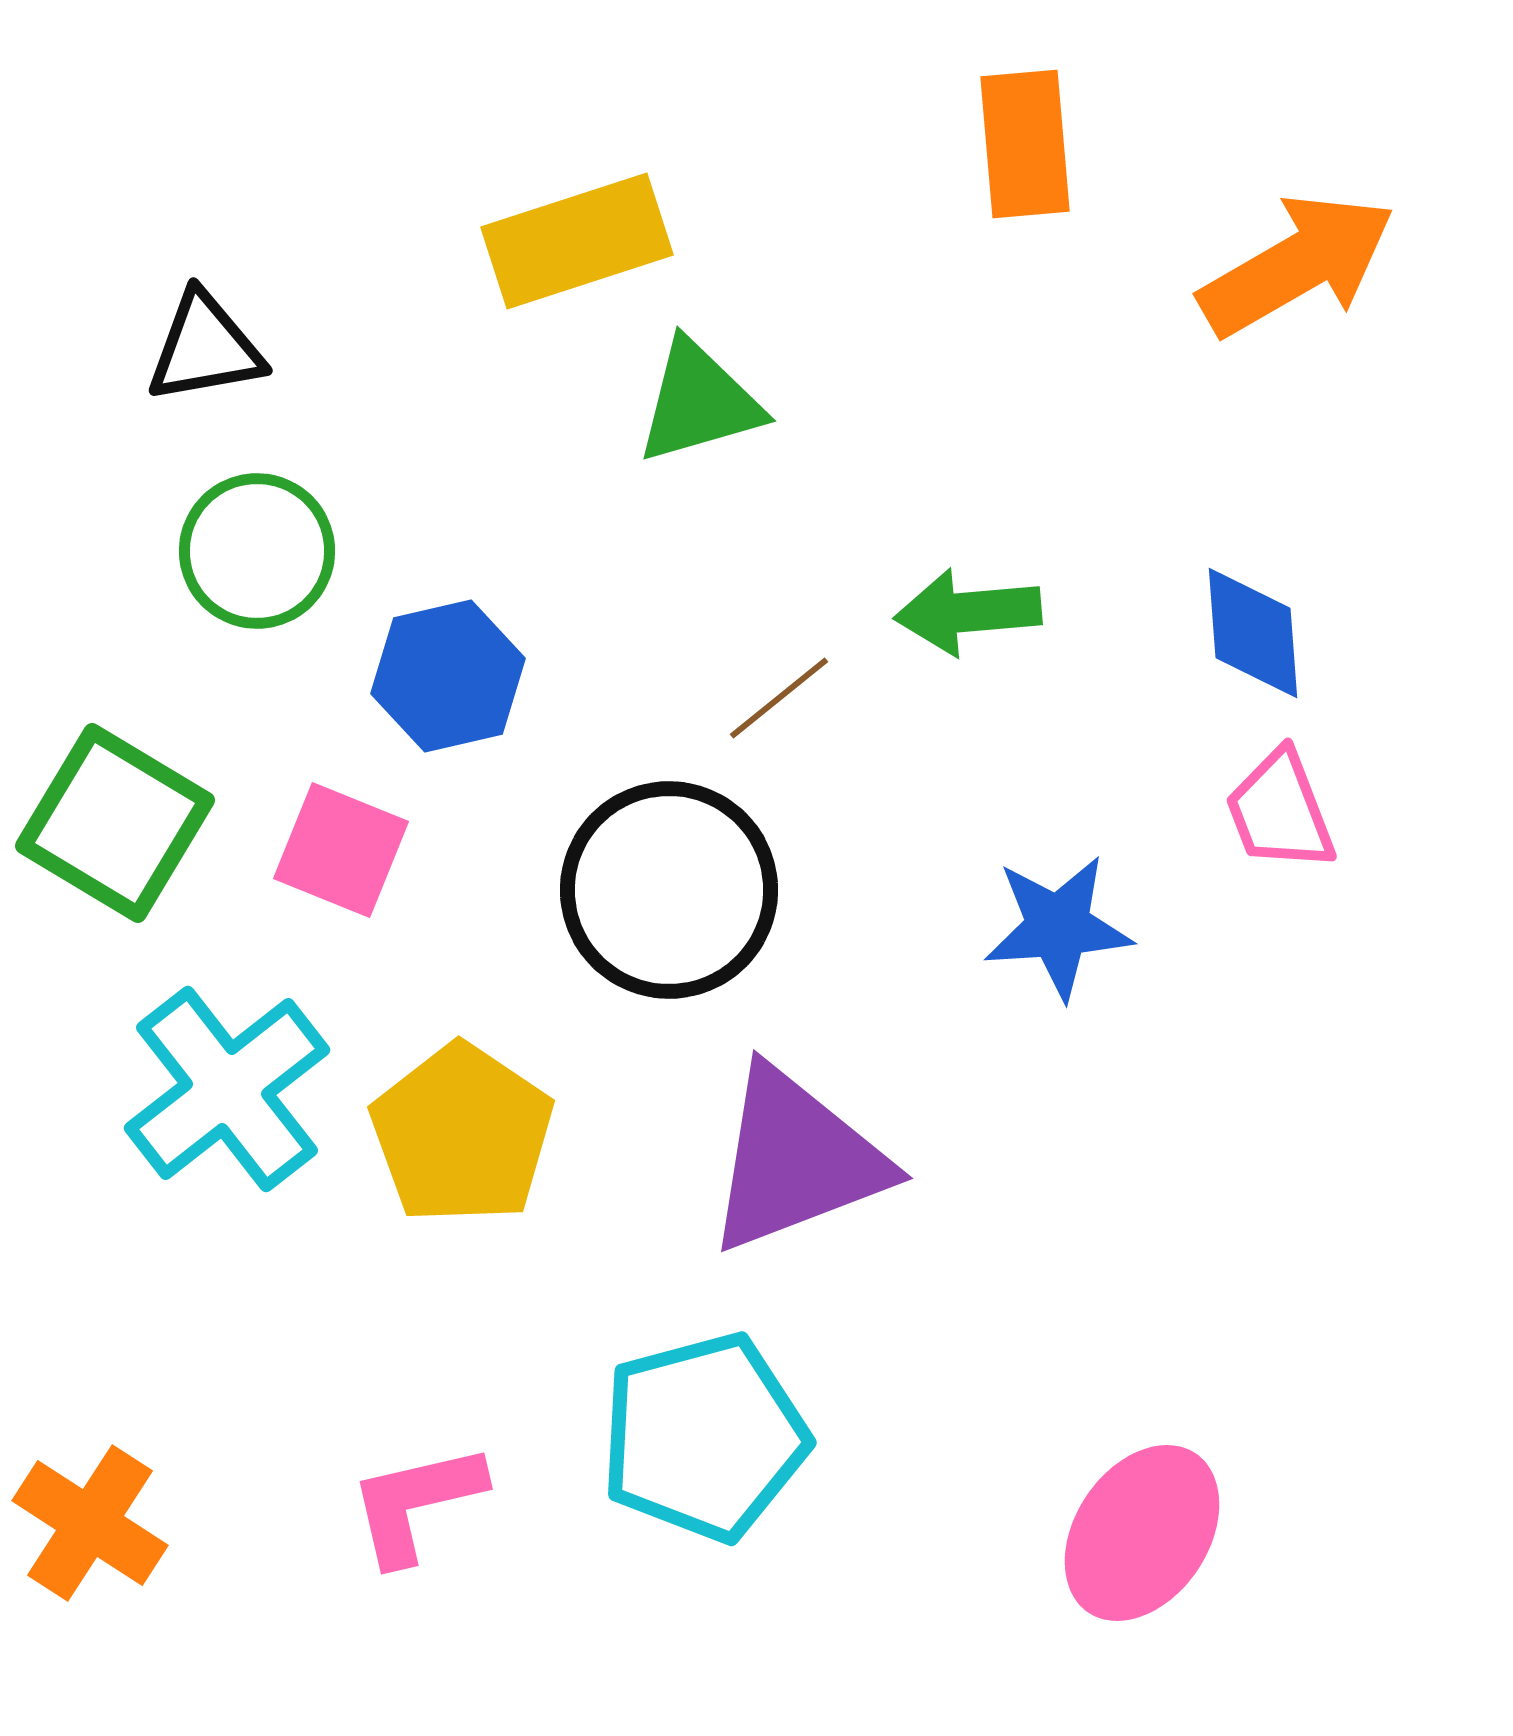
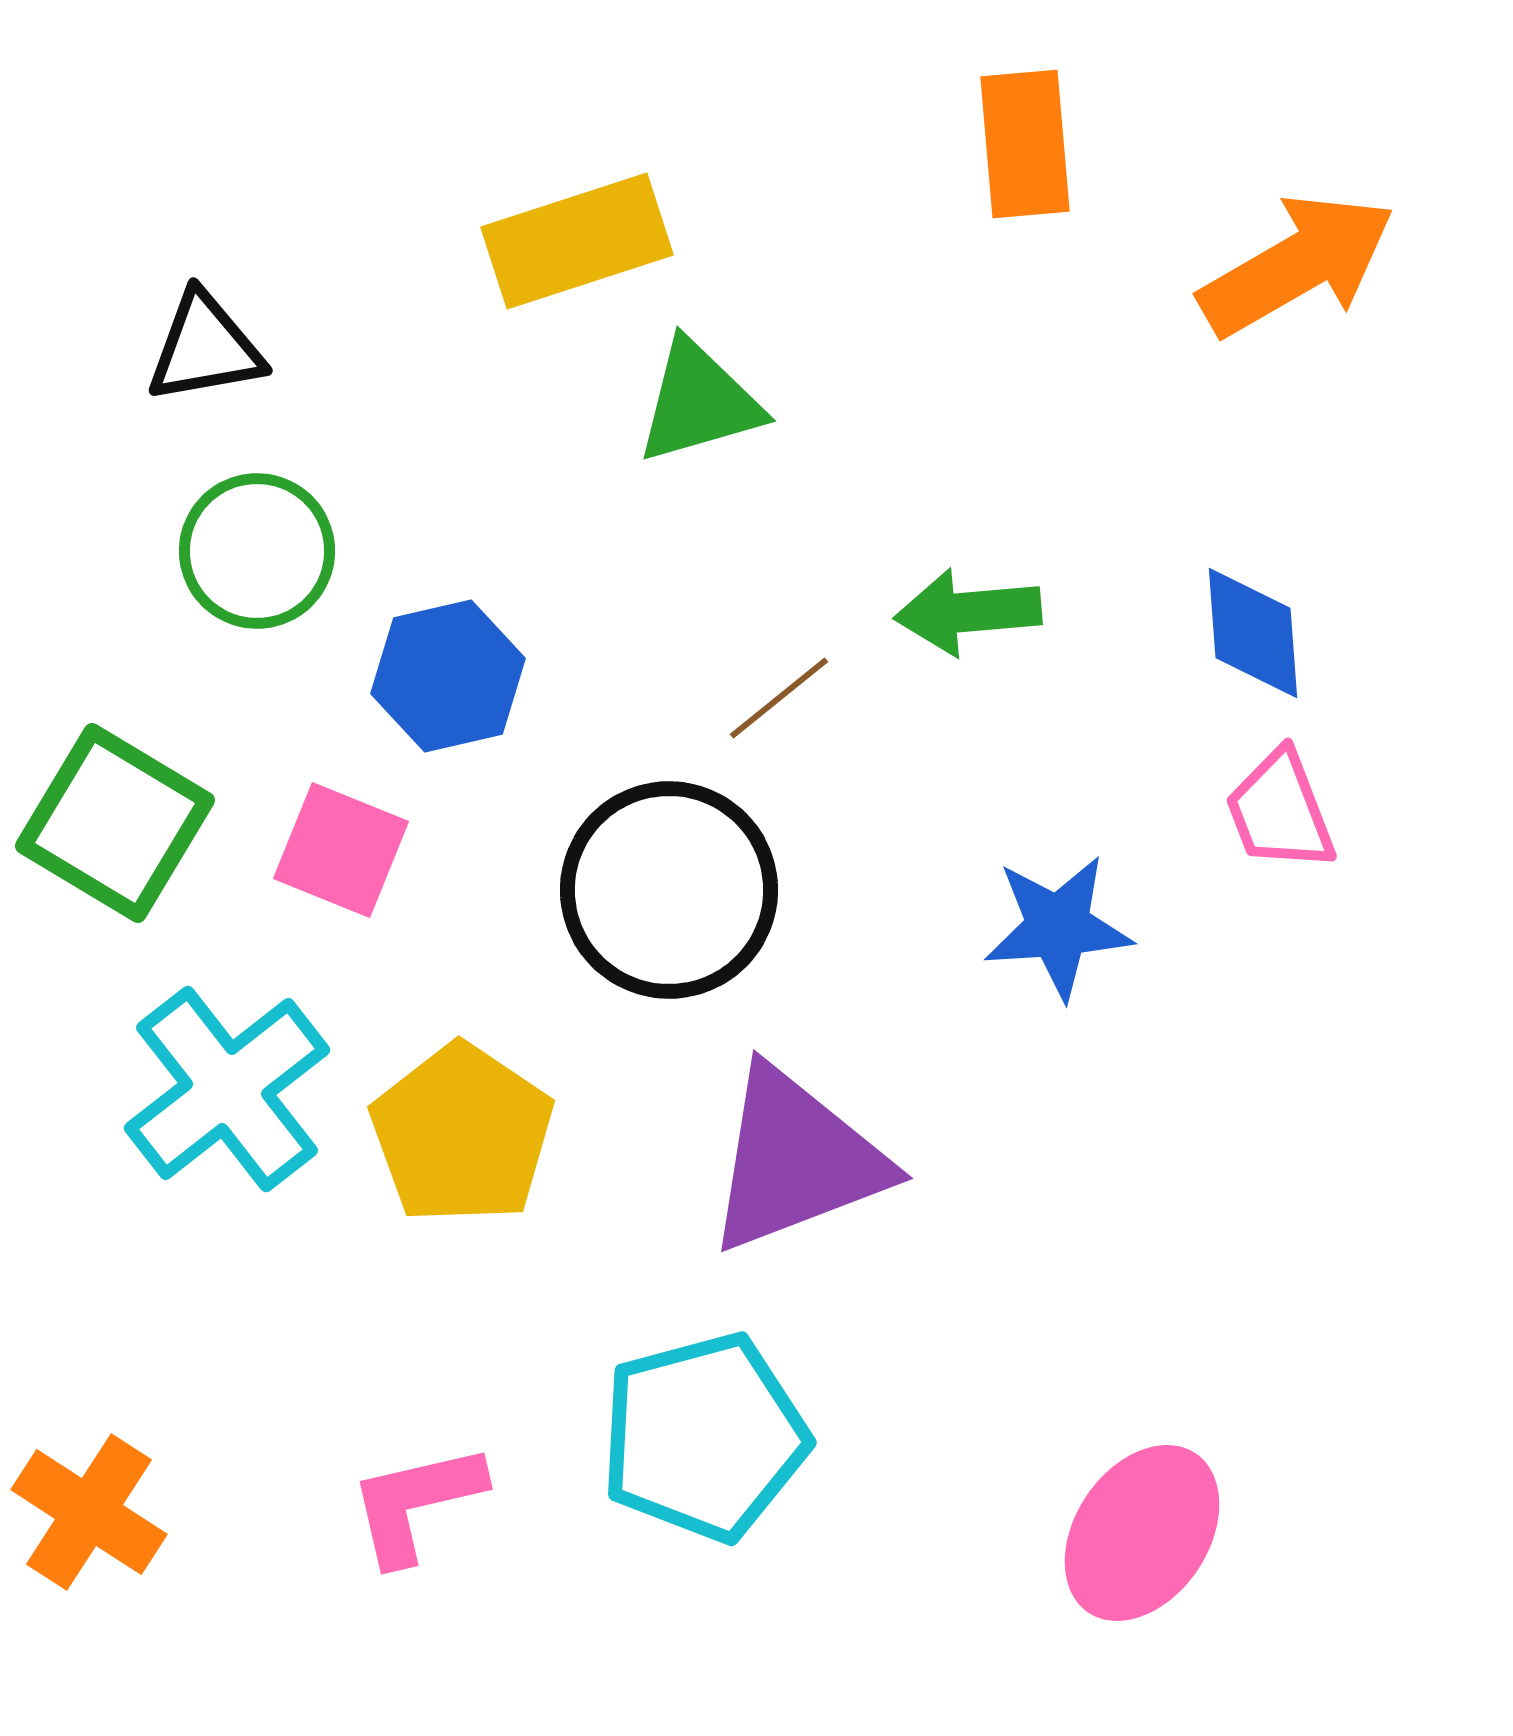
orange cross: moved 1 px left, 11 px up
